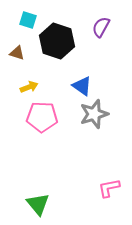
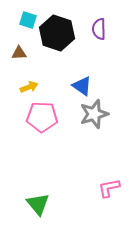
purple semicircle: moved 2 px left, 2 px down; rotated 30 degrees counterclockwise
black hexagon: moved 8 px up
brown triangle: moved 2 px right; rotated 21 degrees counterclockwise
